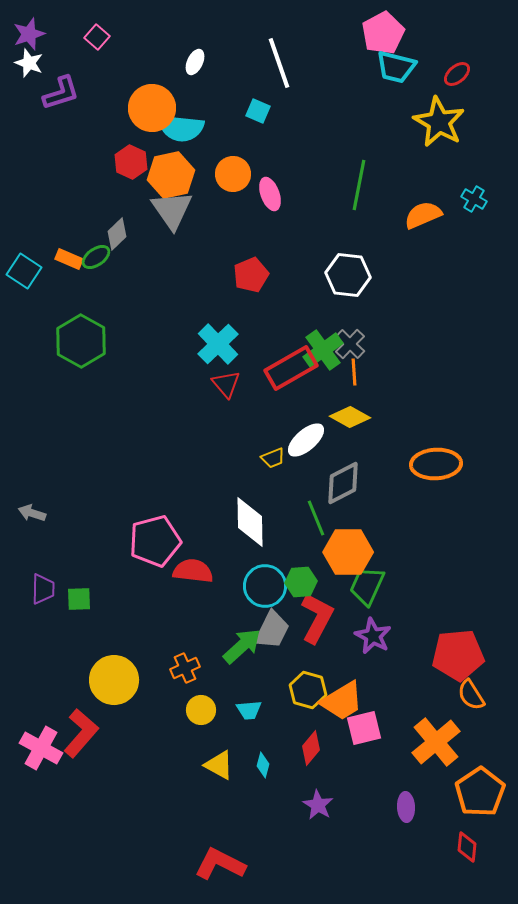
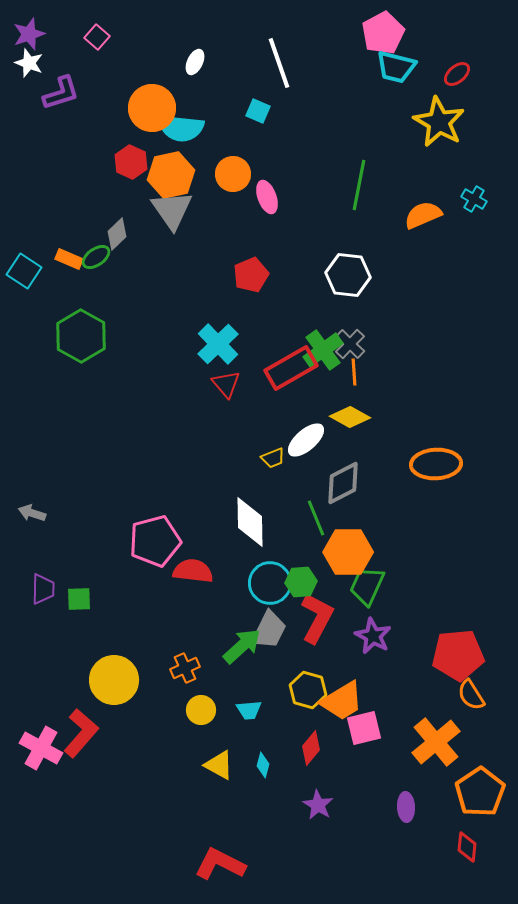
pink ellipse at (270, 194): moved 3 px left, 3 px down
green hexagon at (81, 341): moved 5 px up
cyan circle at (265, 586): moved 5 px right, 3 px up
gray trapezoid at (272, 630): moved 3 px left
